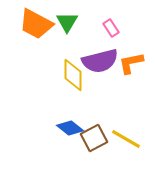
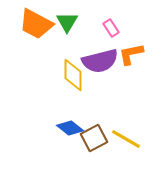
orange L-shape: moved 9 px up
